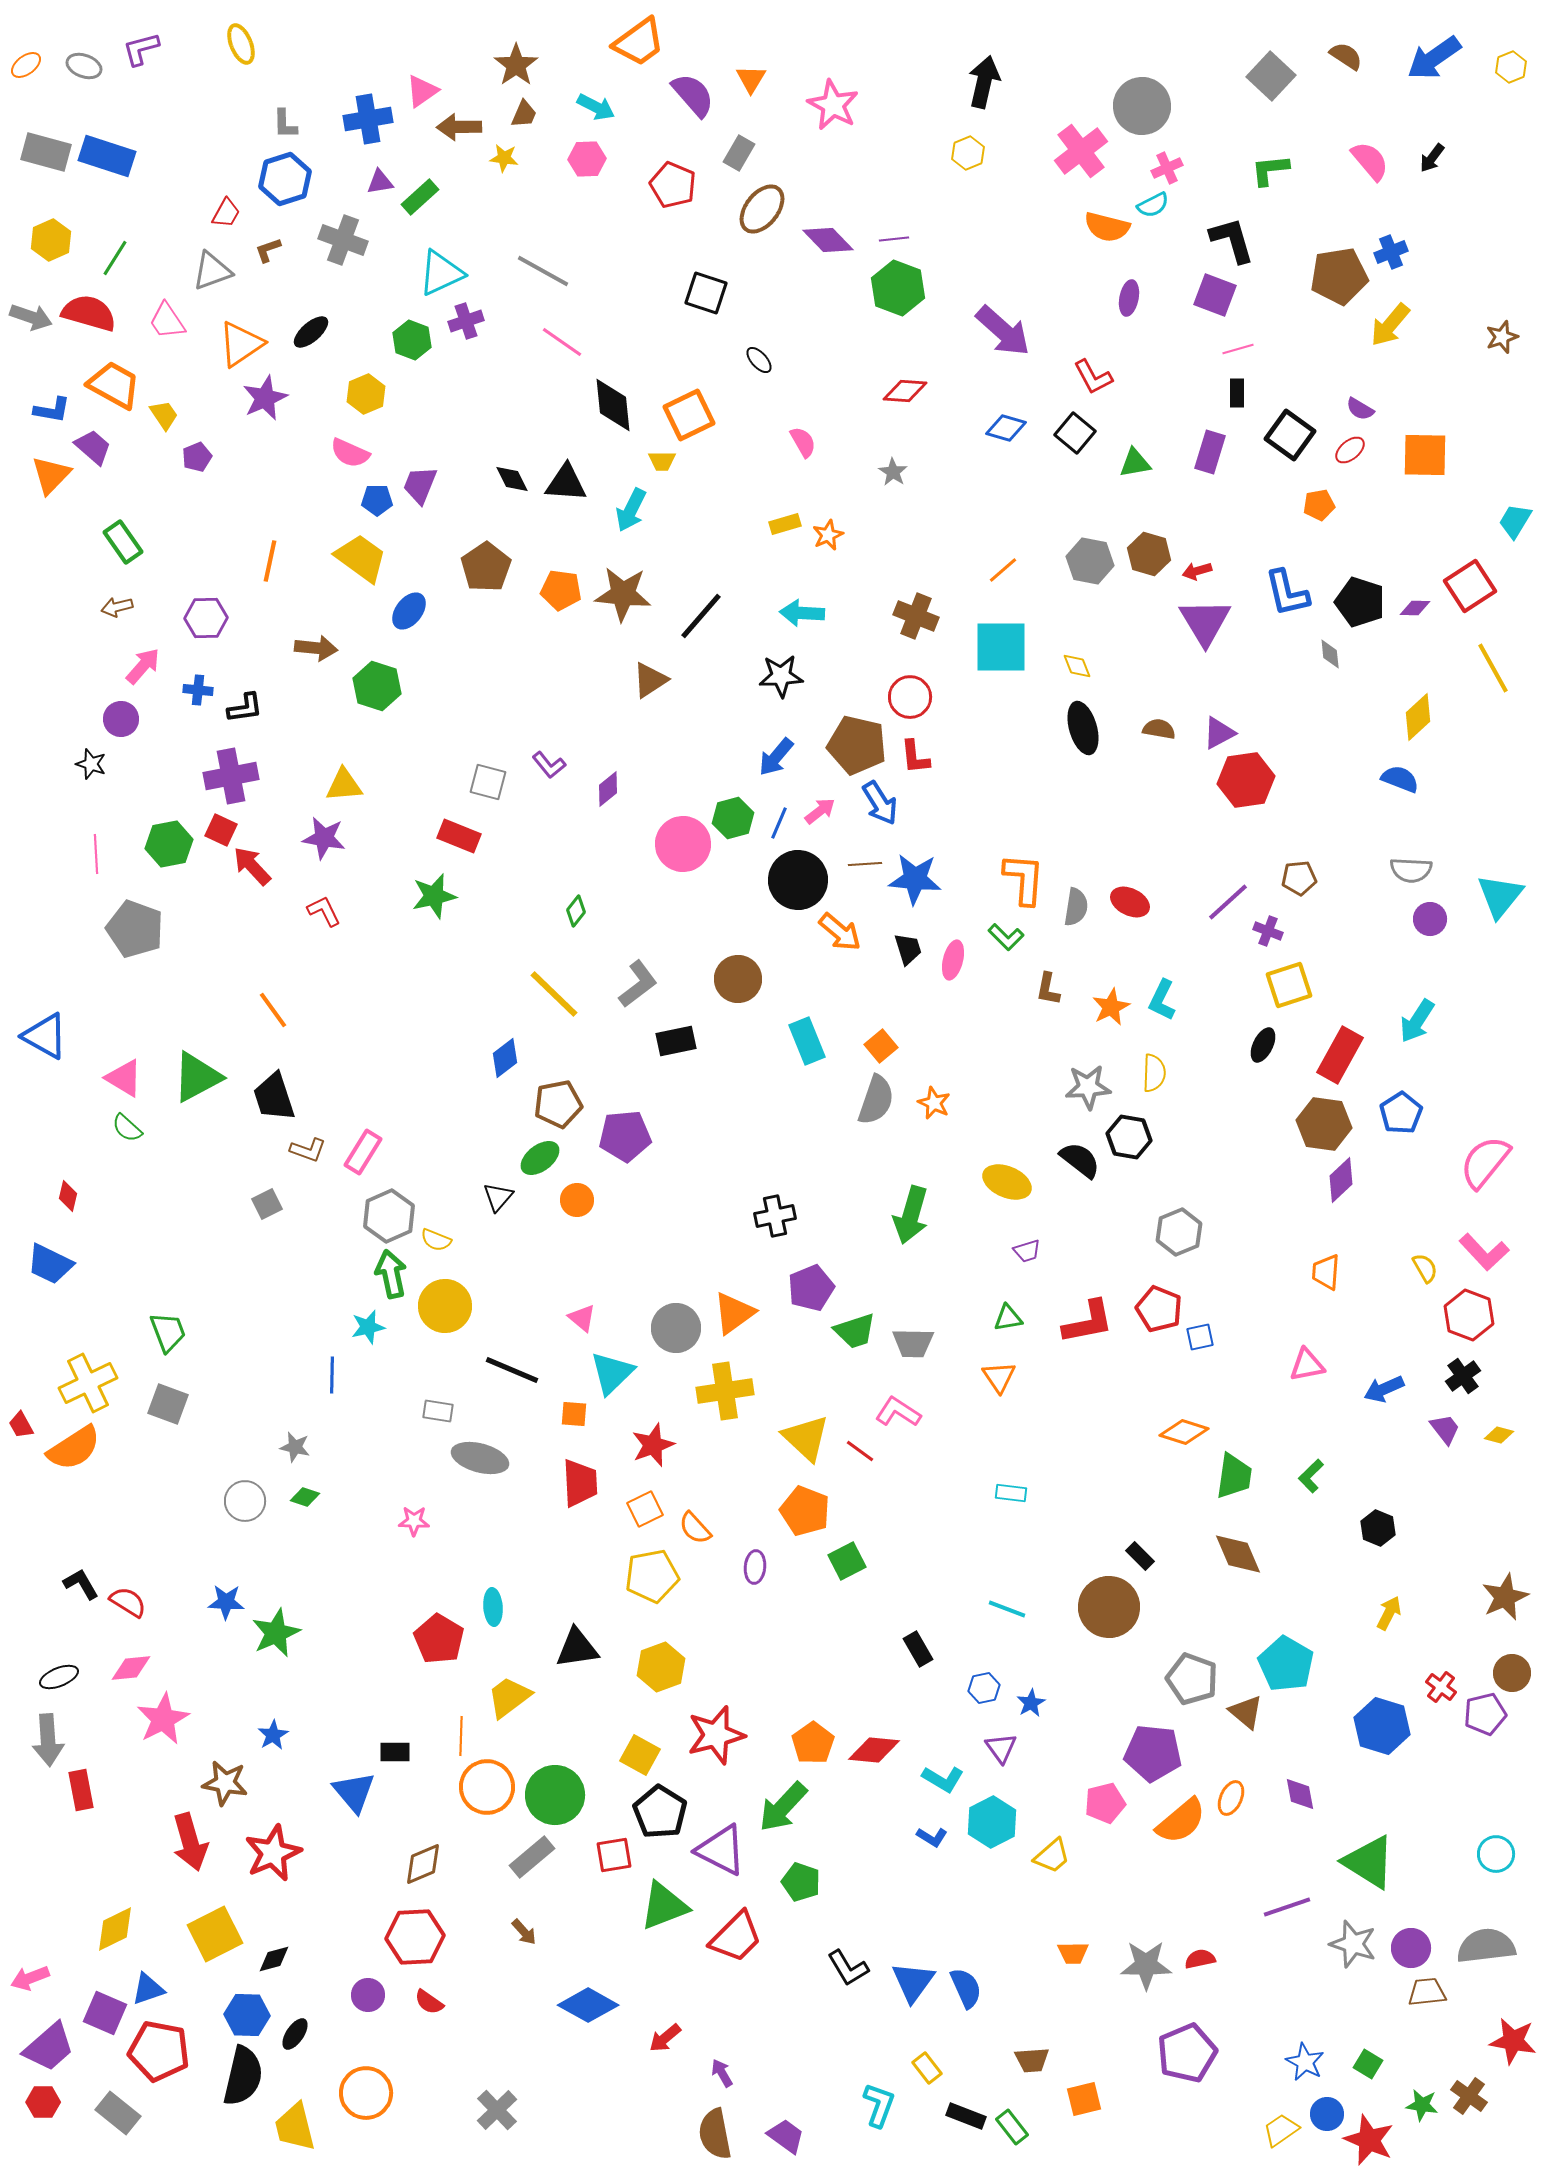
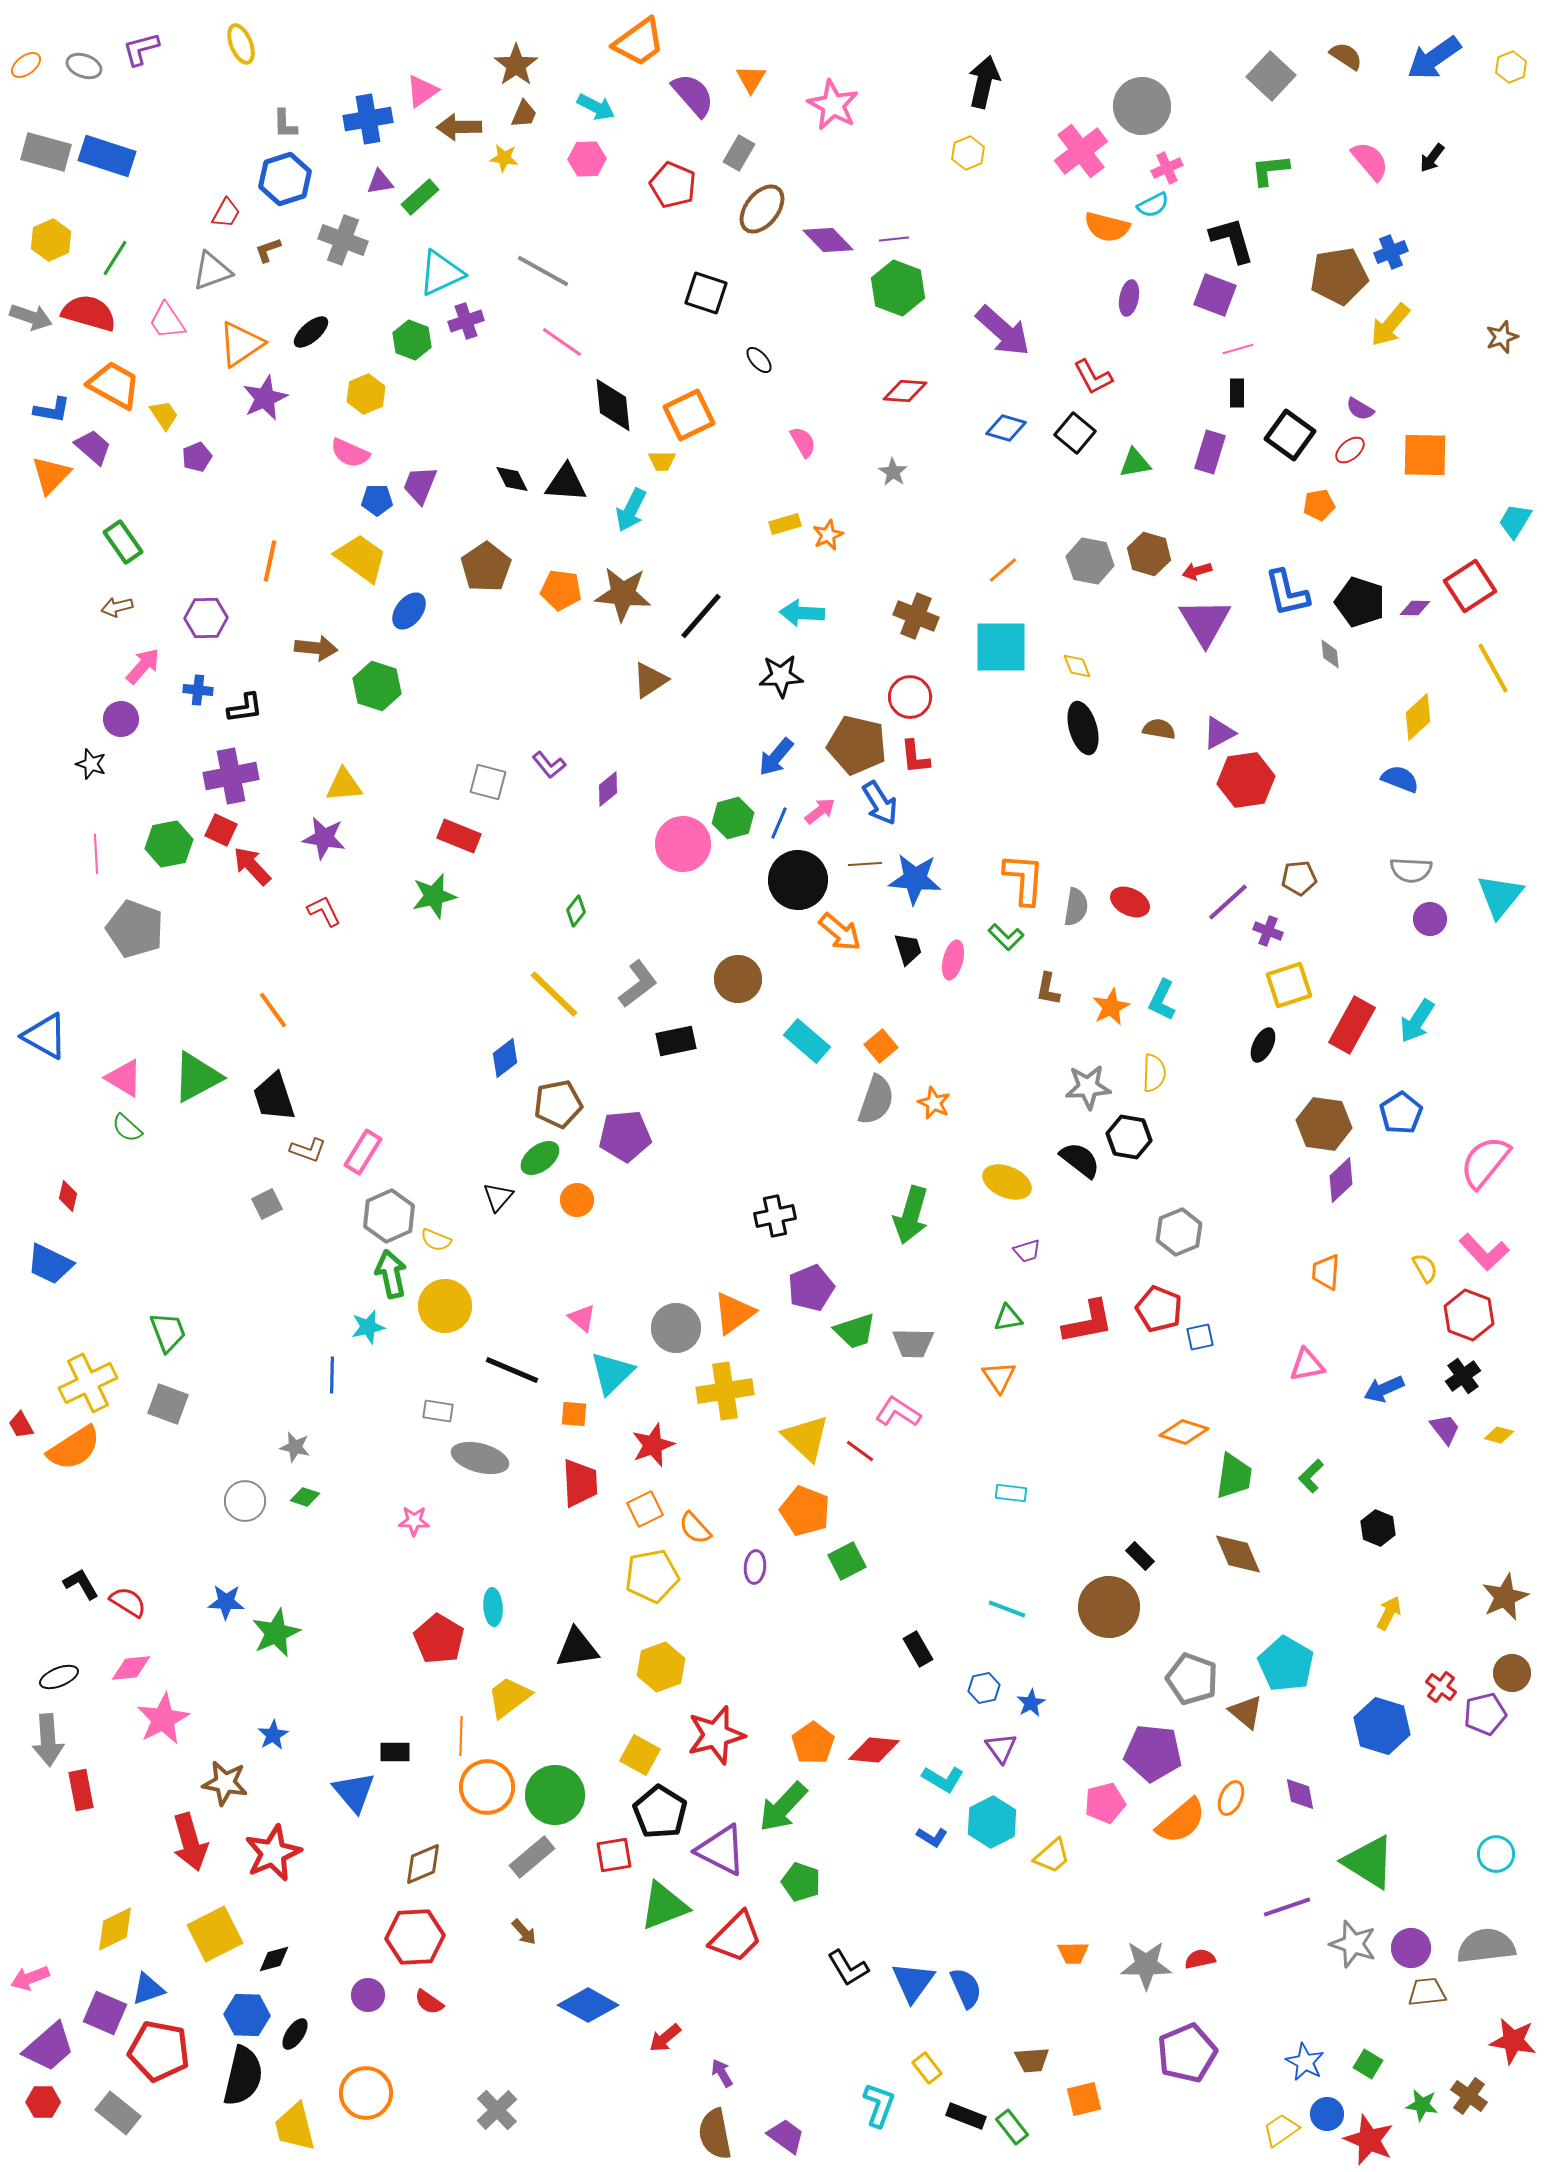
cyan rectangle at (807, 1041): rotated 27 degrees counterclockwise
red rectangle at (1340, 1055): moved 12 px right, 30 px up
